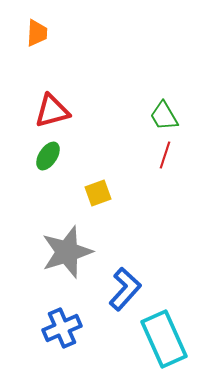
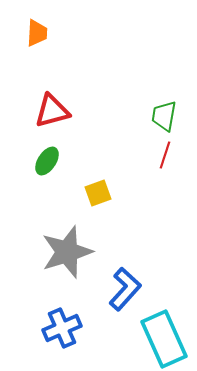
green trapezoid: rotated 40 degrees clockwise
green ellipse: moved 1 px left, 5 px down
